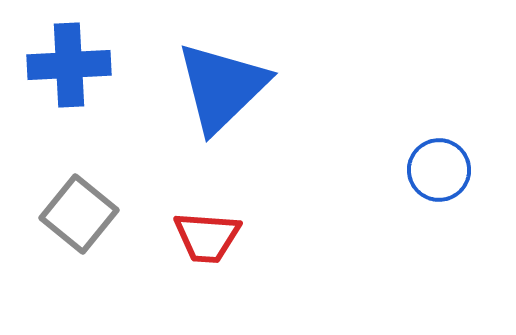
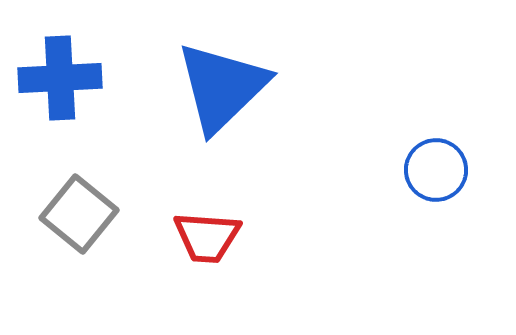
blue cross: moved 9 px left, 13 px down
blue circle: moved 3 px left
